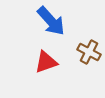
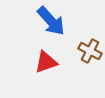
brown cross: moved 1 px right, 1 px up
